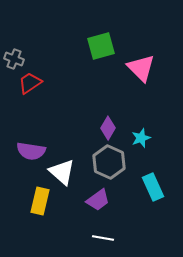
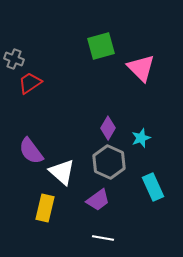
purple semicircle: rotated 44 degrees clockwise
yellow rectangle: moved 5 px right, 7 px down
